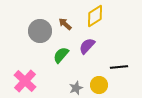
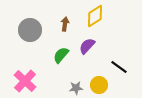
brown arrow: rotated 56 degrees clockwise
gray circle: moved 10 px left, 1 px up
black line: rotated 42 degrees clockwise
gray star: rotated 16 degrees clockwise
